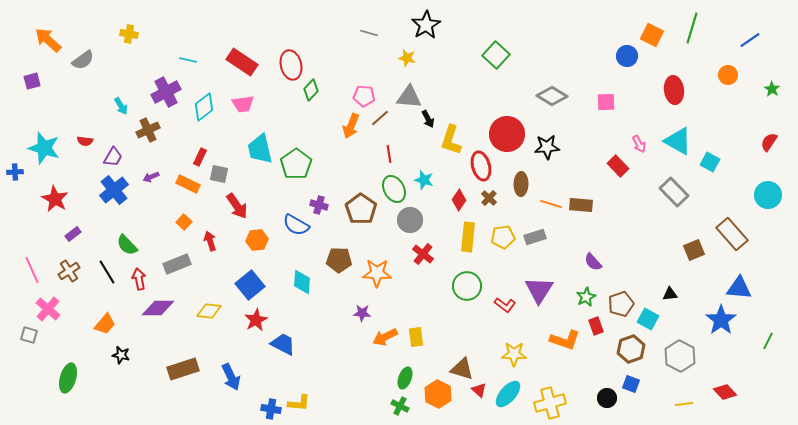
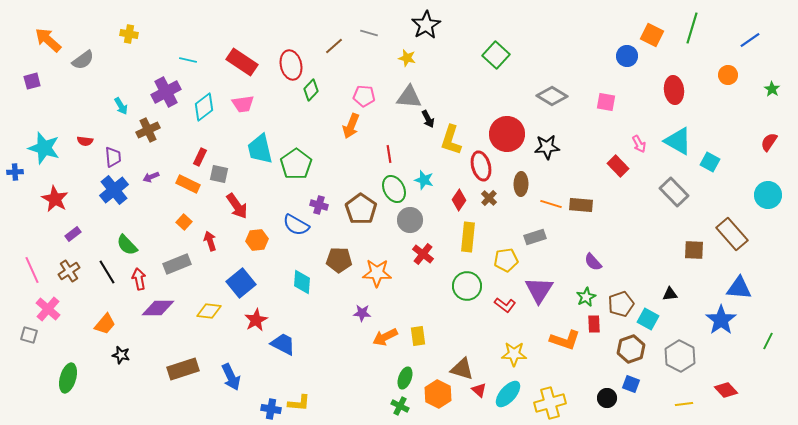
pink square at (606, 102): rotated 12 degrees clockwise
brown line at (380, 118): moved 46 px left, 72 px up
purple trapezoid at (113, 157): rotated 35 degrees counterclockwise
yellow pentagon at (503, 237): moved 3 px right, 23 px down
brown square at (694, 250): rotated 25 degrees clockwise
blue square at (250, 285): moved 9 px left, 2 px up
red rectangle at (596, 326): moved 2 px left, 2 px up; rotated 18 degrees clockwise
yellow rectangle at (416, 337): moved 2 px right, 1 px up
red diamond at (725, 392): moved 1 px right, 2 px up
